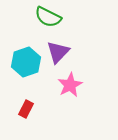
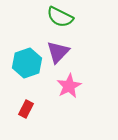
green semicircle: moved 12 px right
cyan hexagon: moved 1 px right, 1 px down
pink star: moved 1 px left, 1 px down
